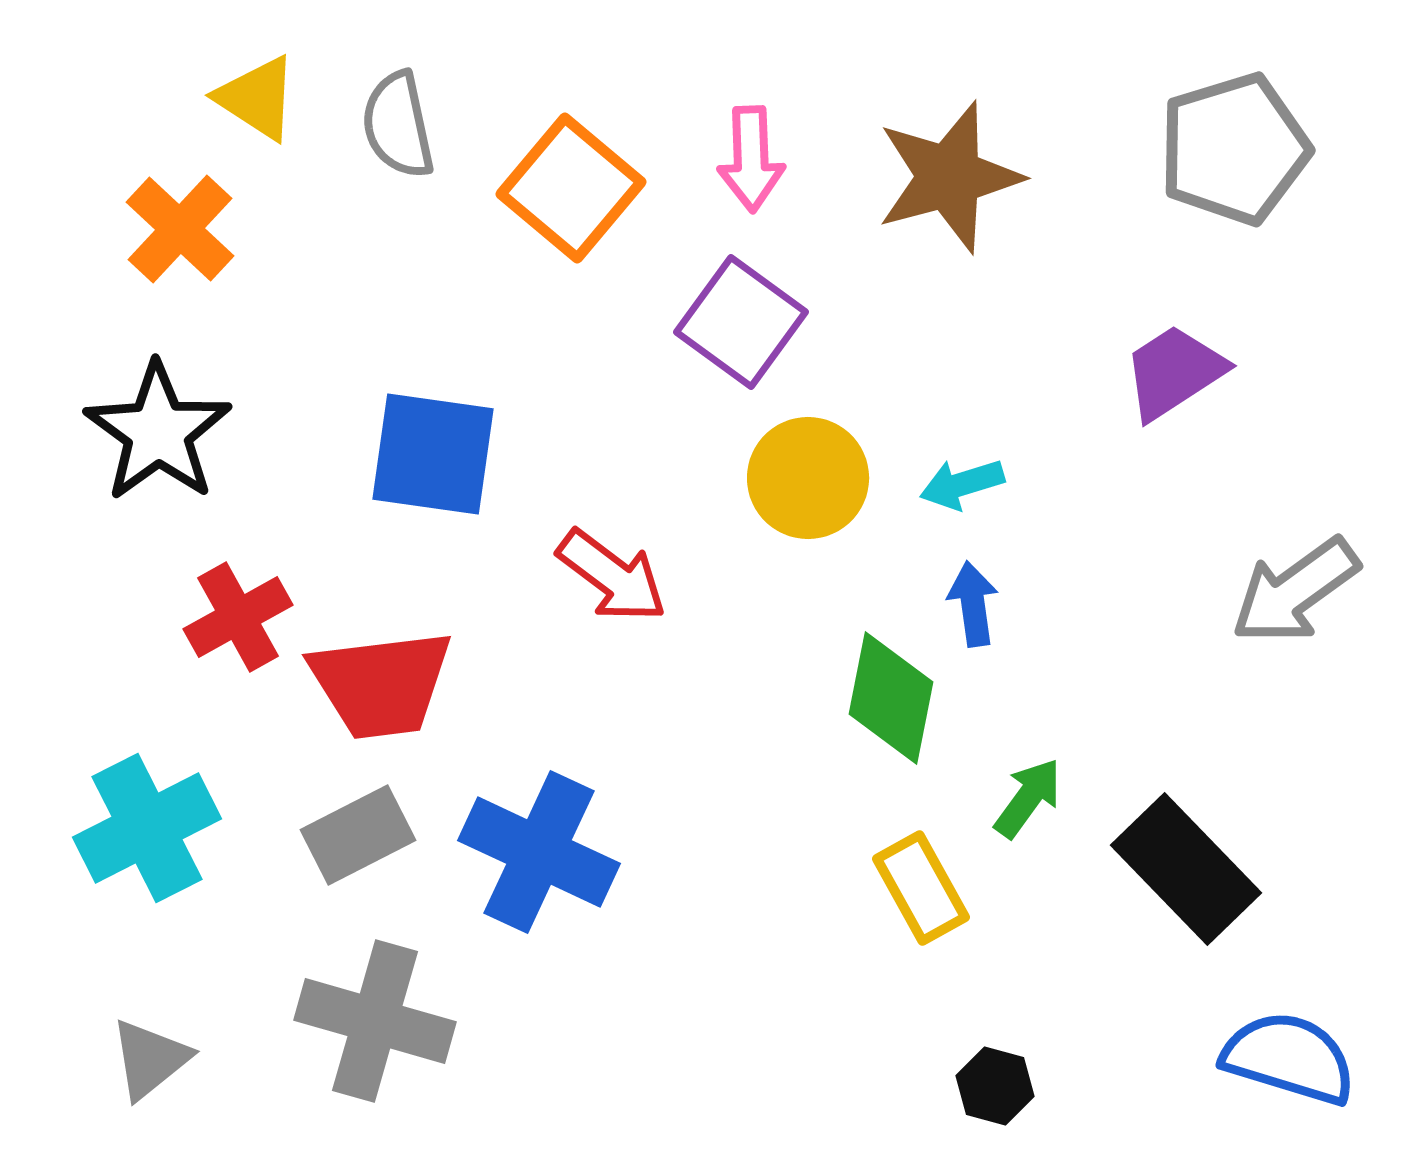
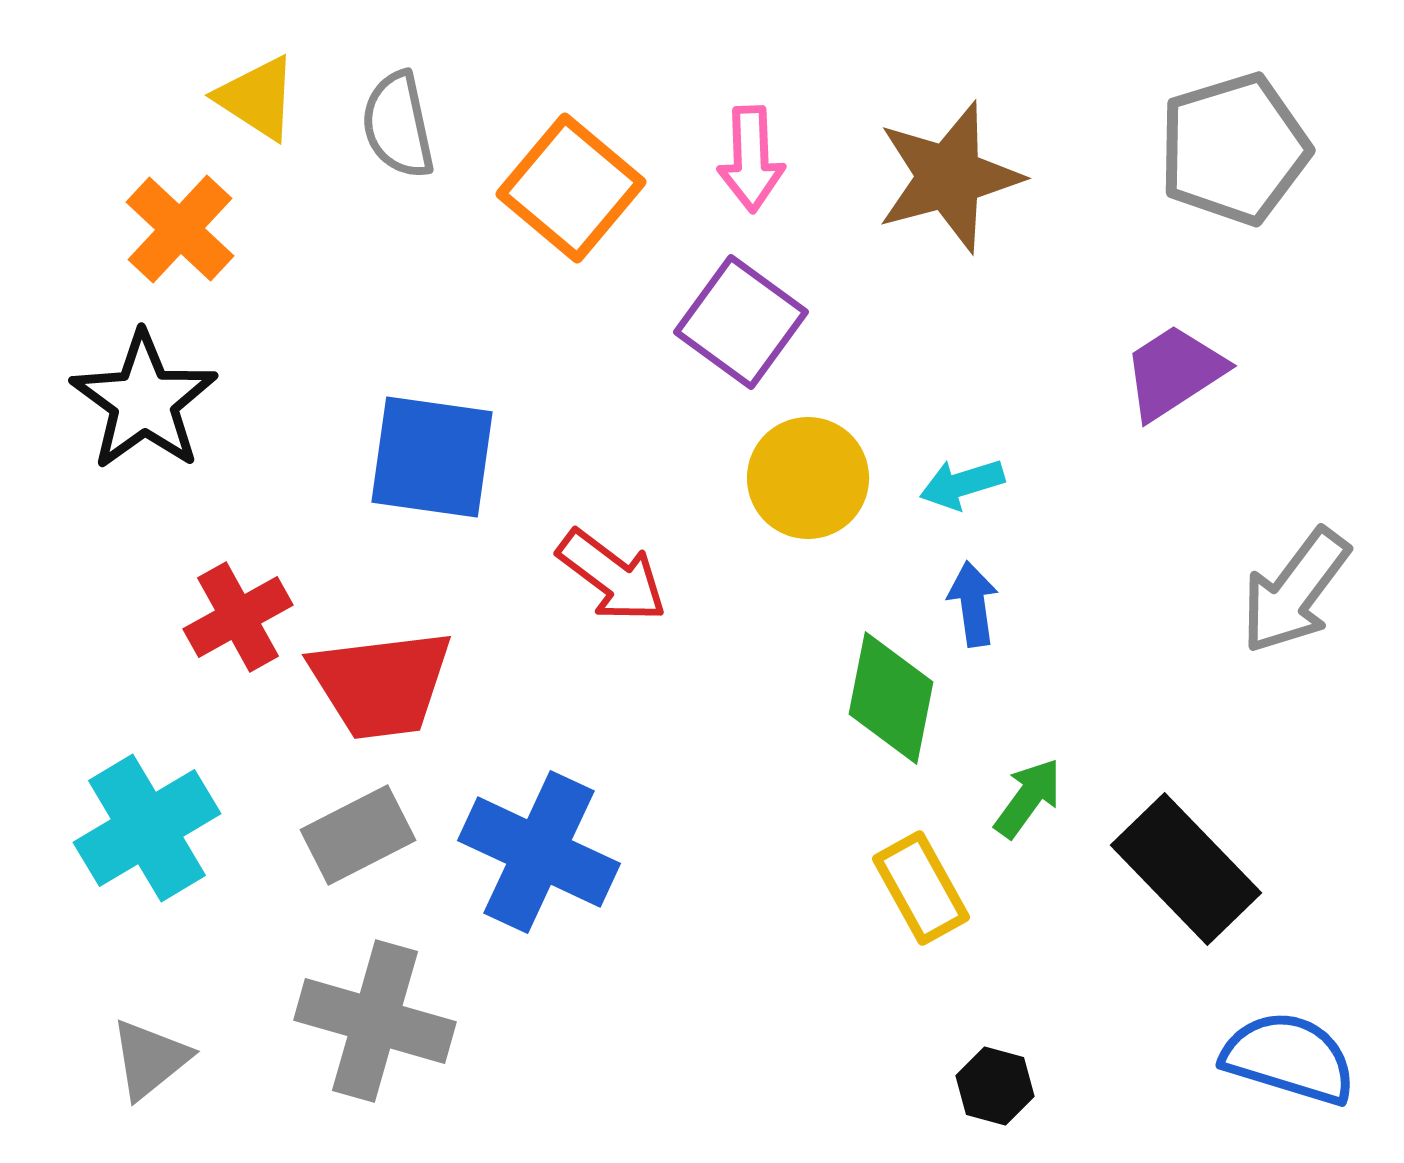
black star: moved 14 px left, 31 px up
blue square: moved 1 px left, 3 px down
gray arrow: rotated 17 degrees counterclockwise
cyan cross: rotated 4 degrees counterclockwise
